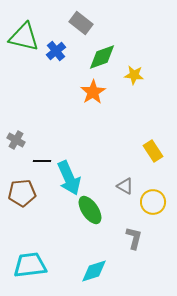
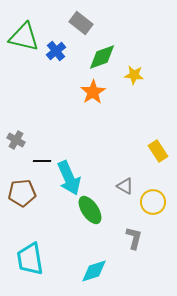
yellow rectangle: moved 5 px right
cyan trapezoid: moved 6 px up; rotated 92 degrees counterclockwise
